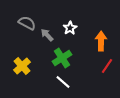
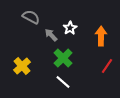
gray semicircle: moved 4 px right, 6 px up
gray arrow: moved 4 px right
orange arrow: moved 5 px up
green cross: moved 1 px right; rotated 12 degrees counterclockwise
